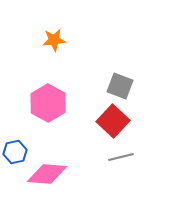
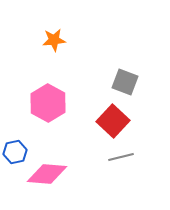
gray square: moved 5 px right, 4 px up
